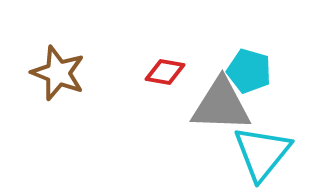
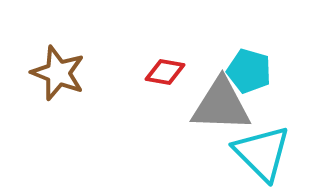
cyan triangle: rotated 24 degrees counterclockwise
